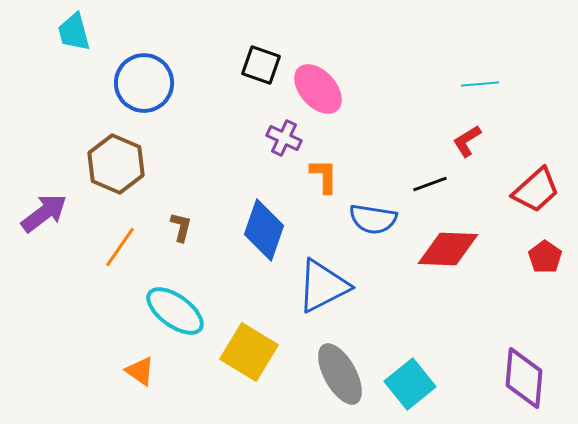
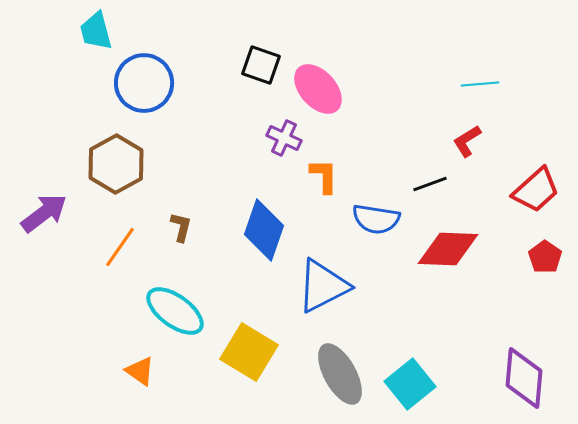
cyan trapezoid: moved 22 px right, 1 px up
brown hexagon: rotated 8 degrees clockwise
blue semicircle: moved 3 px right
